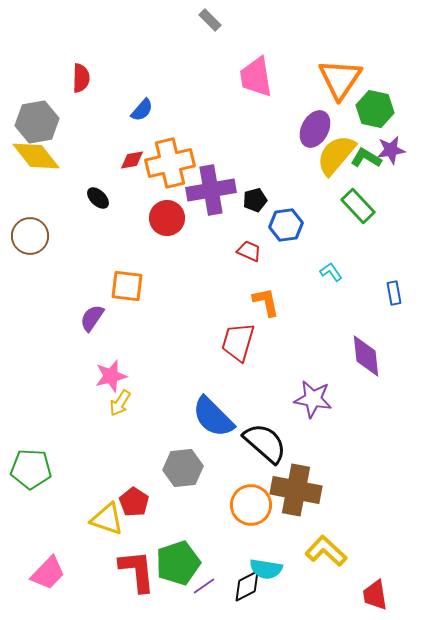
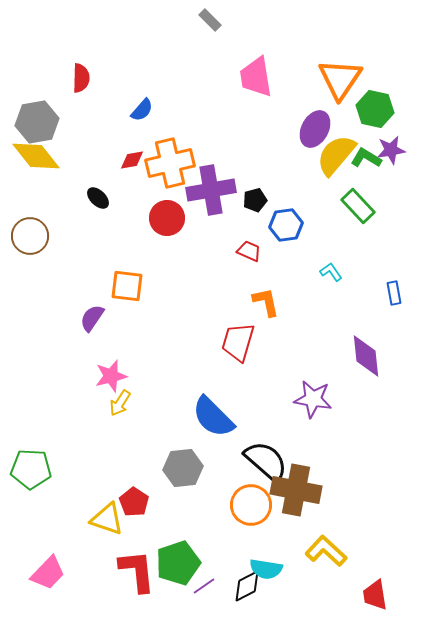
black semicircle at (265, 443): moved 1 px right, 18 px down
